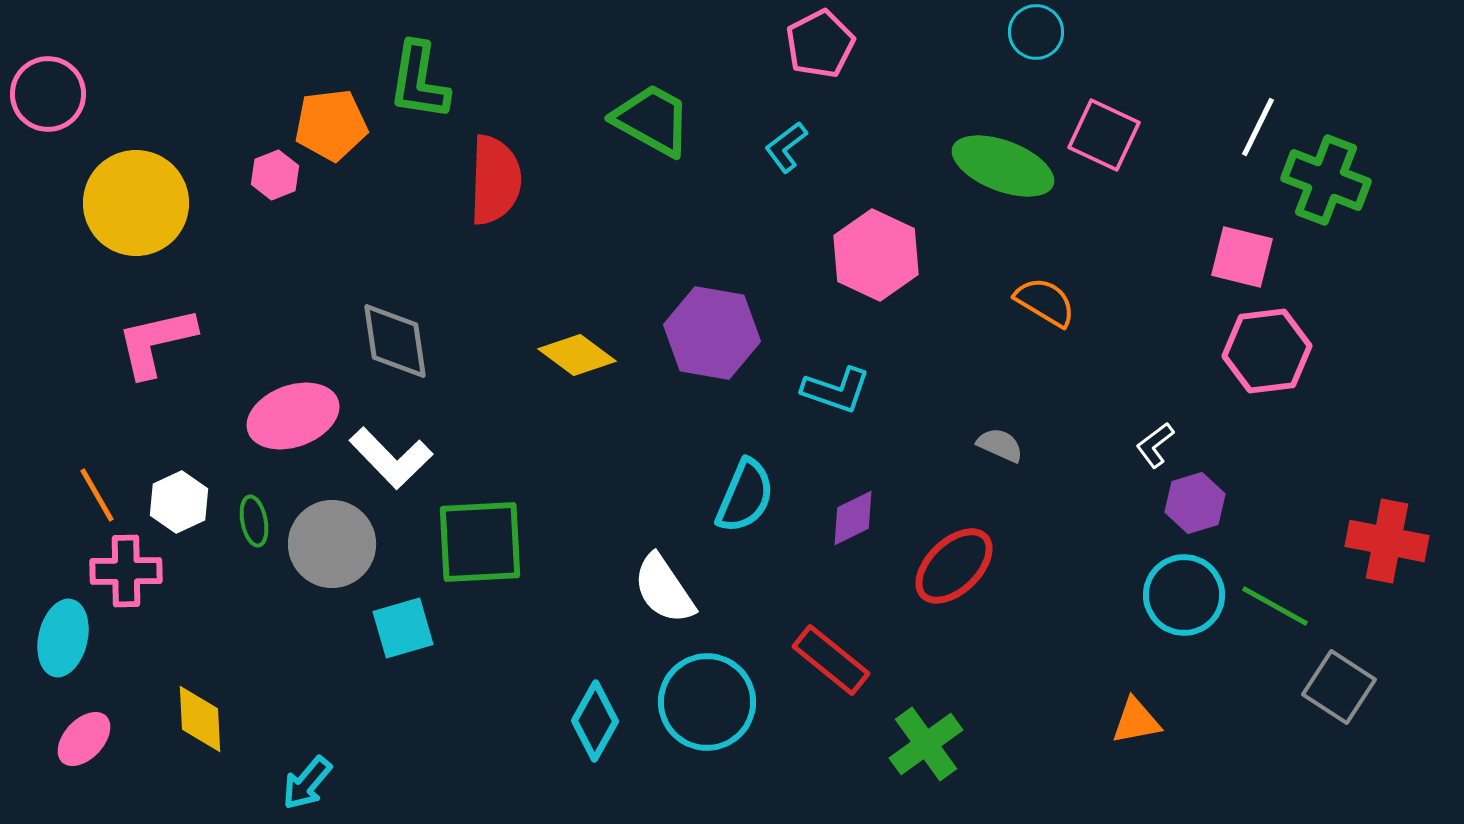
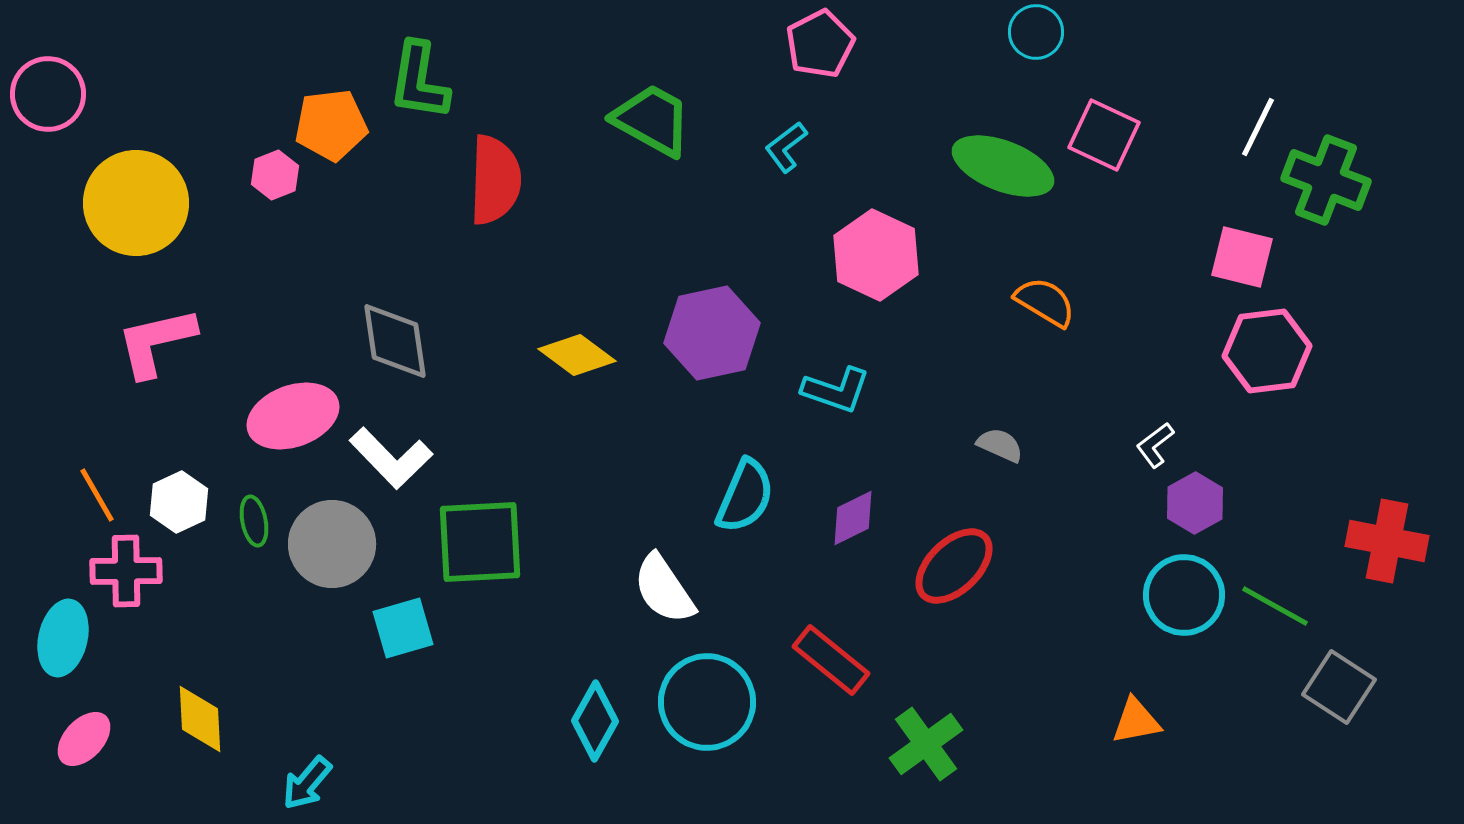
purple hexagon at (712, 333): rotated 22 degrees counterclockwise
purple hexagon at (1195, 503): rotated 12 degrees counterclockwise
